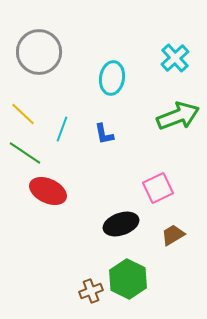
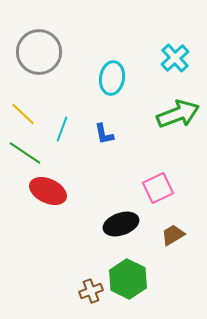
green arrow: moved 2 px up
